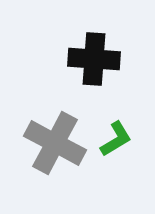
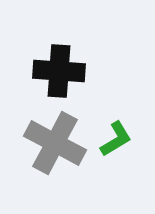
black cross: moved 35 px left, 12 px down
